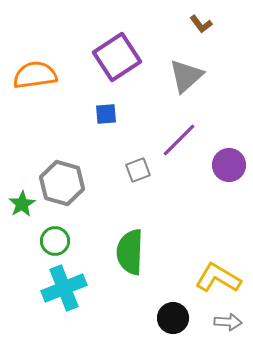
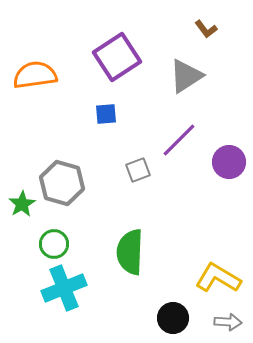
brown L-shape: moved 5 px right, 5 px down
gray triangle: rotated 9 degrees clockwise
purple circle: moved 3 px up
green circle: moved 1 px left, 3 px down
